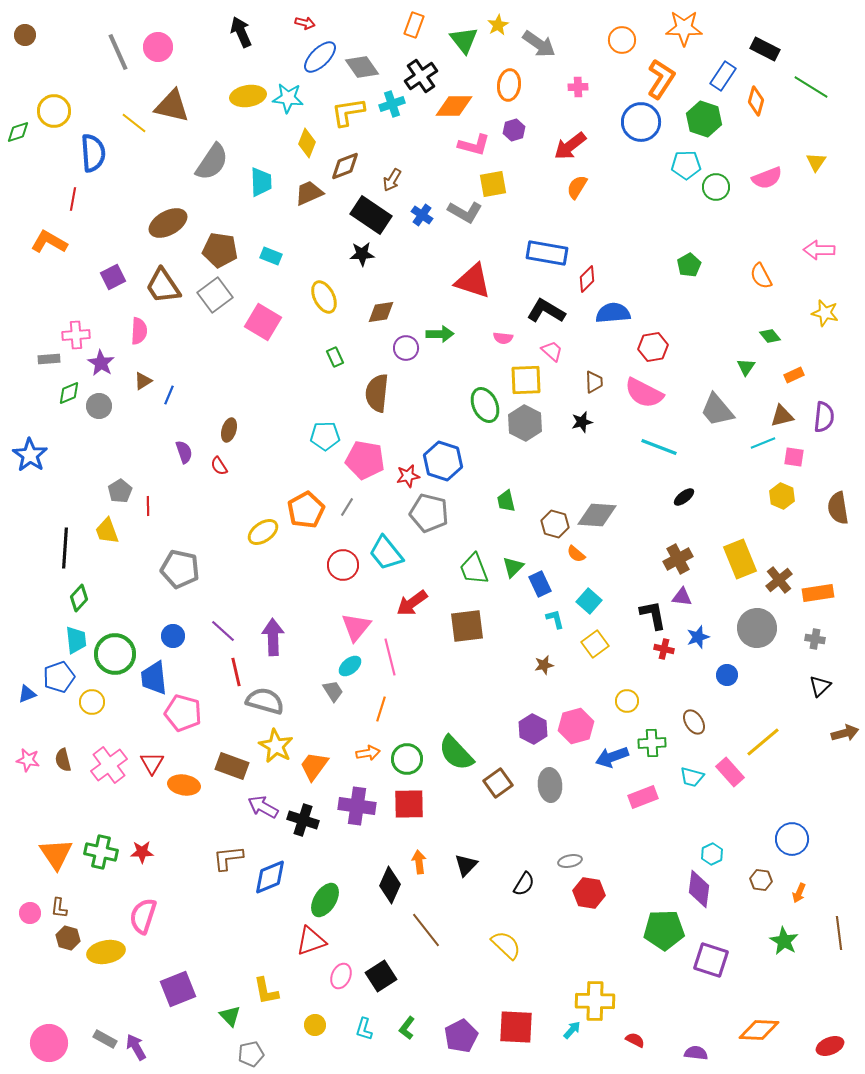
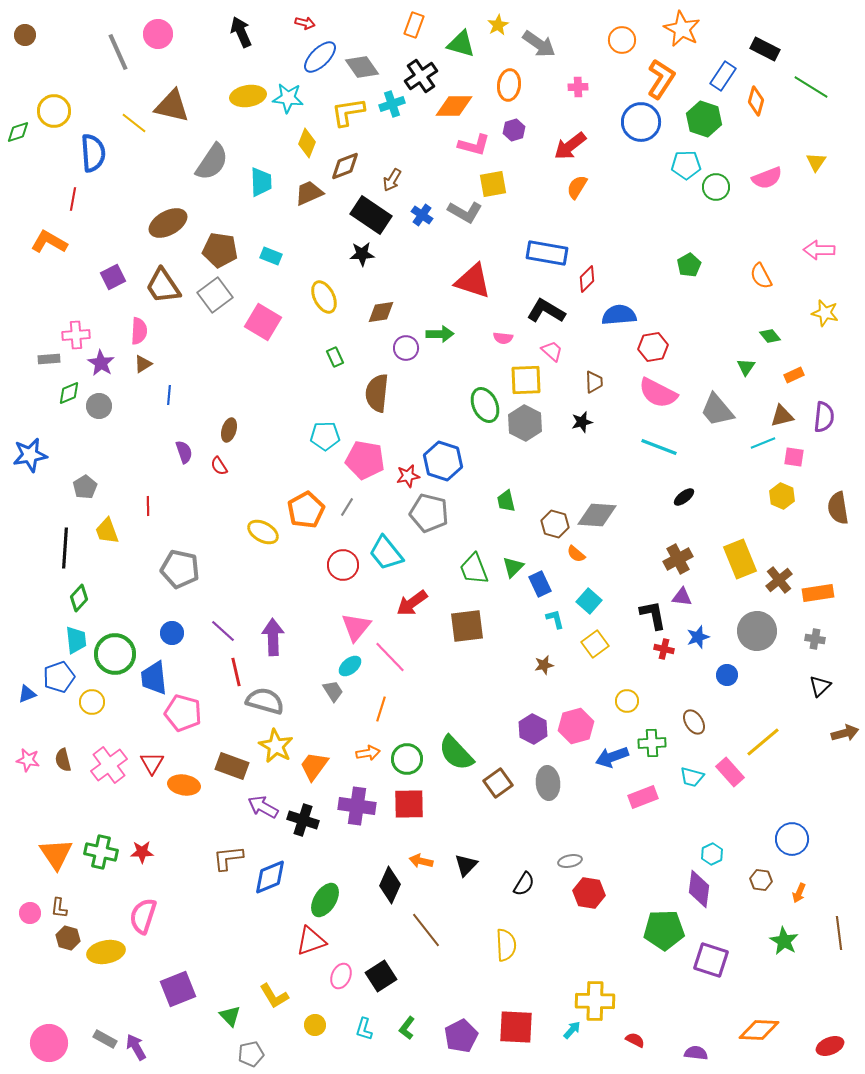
orange star at (684, 28): moved 2 px left, 1 px down; rotated 27 degrees clockwise
green triangle at (464, 40): moved 3 px left, 4 px down; rotated 36 degrees counterclockwise
pink circle at (158, 47): moved 13 px up
blue semicircle at (613, 313): moved 6 px right, 2 px down
brown triangle at (143, 381): moved 17 px up
pink semicircle at (644, 393): moved 14 px right
blue line at (169, 395): rotated 18 degrees counterclockwise
blue star at (30, 455): rotated 28 degrees clockwise
gray pentagon at (120, 491): moved 35 px left, 4 px up
yellow ellipse at (263, 532): rotated 64 degrees clockwise
gray circle at (757, 628): moved 3 px down
blue circle at (173, 636): moved 1 px left, 3 px up
pink line at (390, 657): rotated 30 degrees counterclockwise
gray ellipse at (550, 785): moved 2 px left, 2 px up
orange arrow at (419, 862): moved 2 px right, 1 px up; rotated 70 degrees counterclockwise
yellow semicircle at (506, 945): rotated 44 degrees clockwise
yellow L-shape at (266, 991): moved 8 px right, 5 px down; rotated 20 degrees counterclockwise
